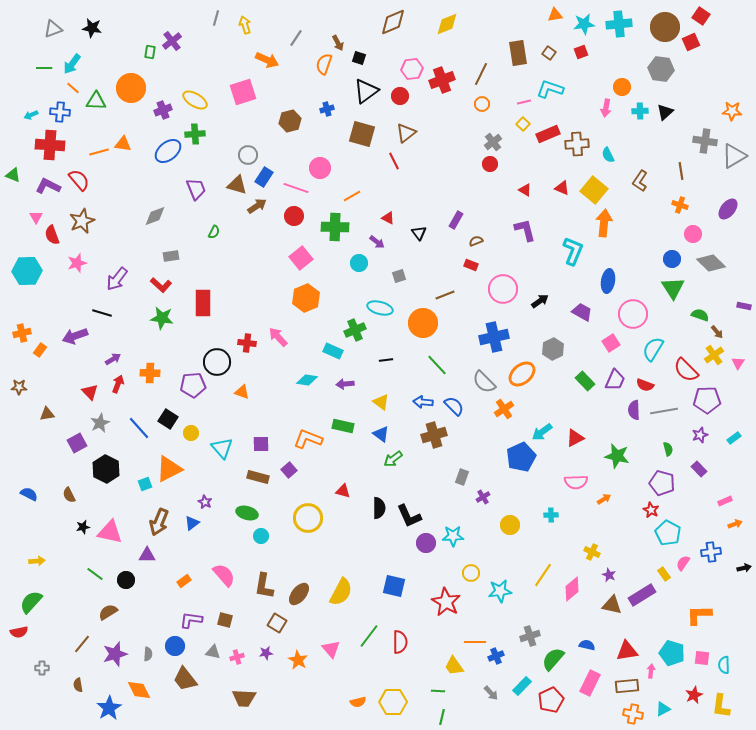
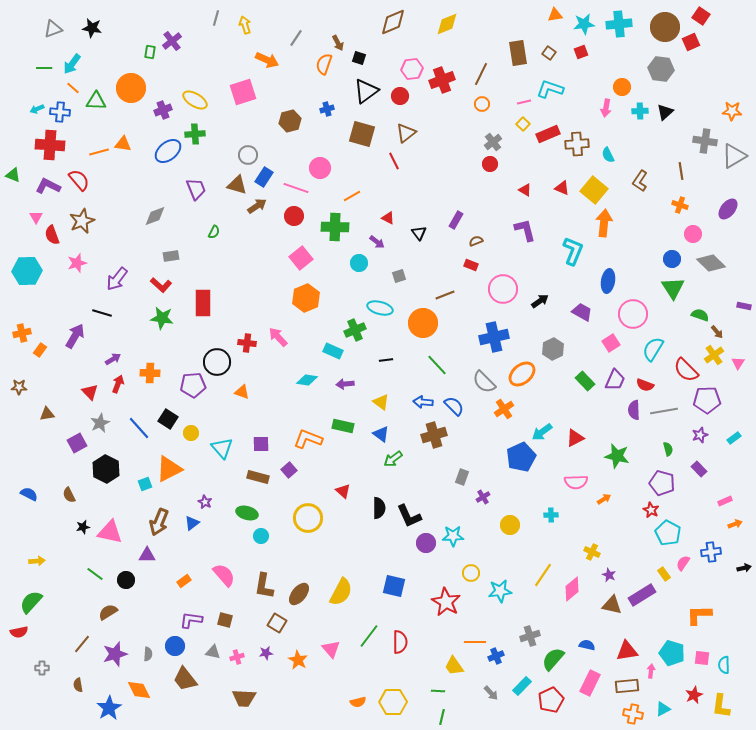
cyan arrow at (31, 115): moved 6 px right, 6 px up
purple arrow at (75, 336): rotated 140 degrees clockwise
red triangle at (343, 491): rotated 28 degrees clockwise
